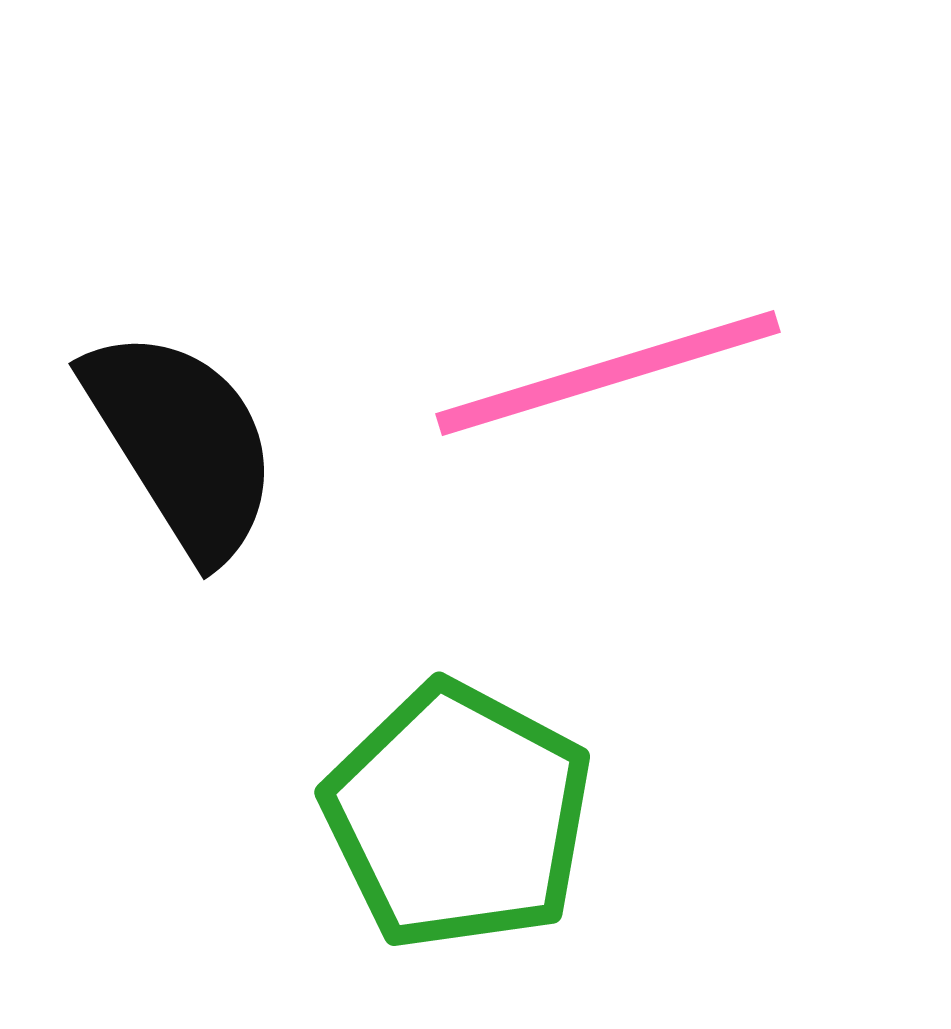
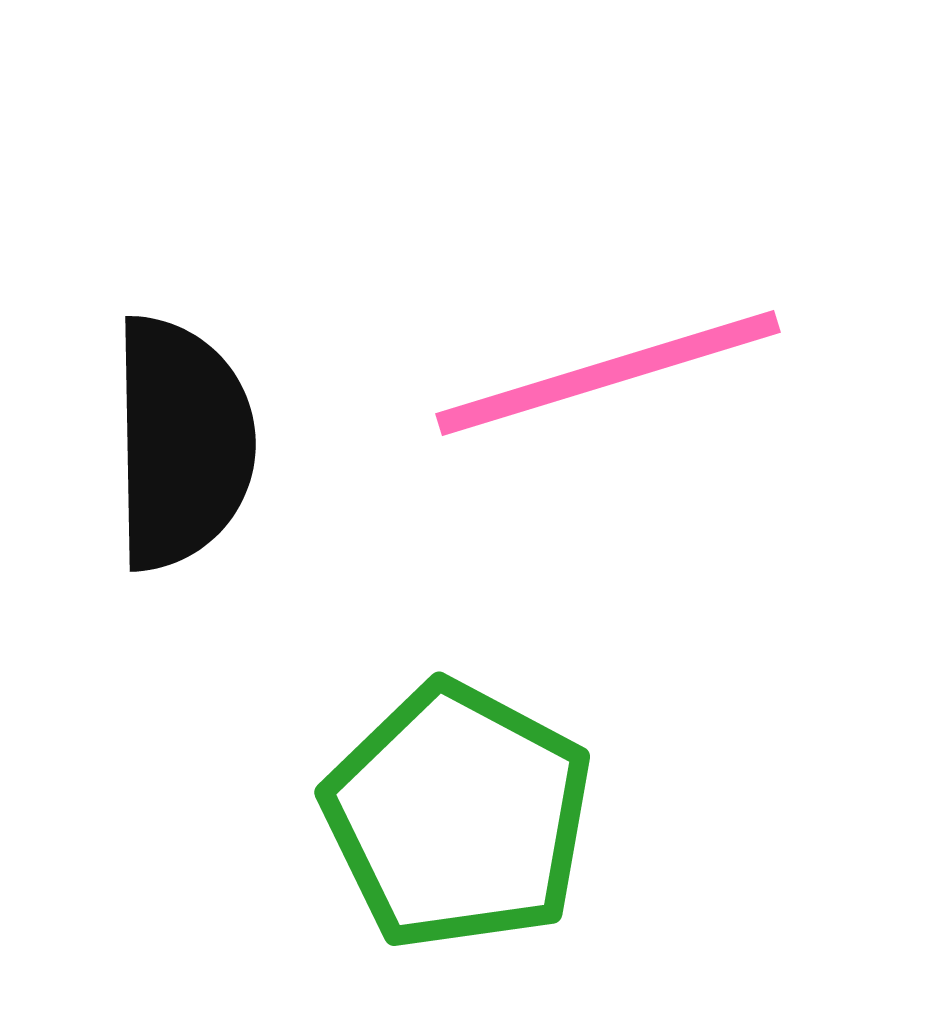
black semicircle: rotated 31 degrees clockwise
